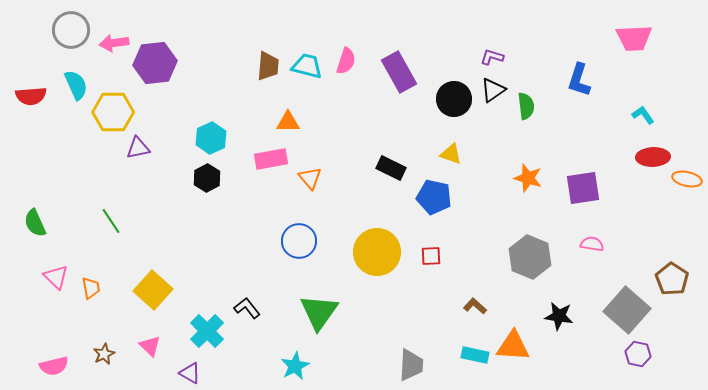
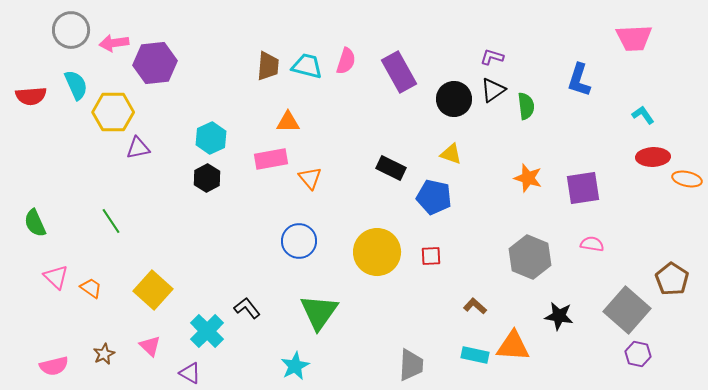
orange trapezoid at (91, 288): rotated 45 degrees counterclockwise
